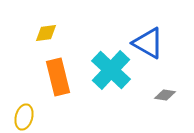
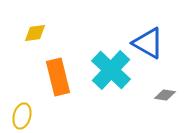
yellow diamond: moved 11 px left
yellow ellipse: moved 2 px left, 1 px up
